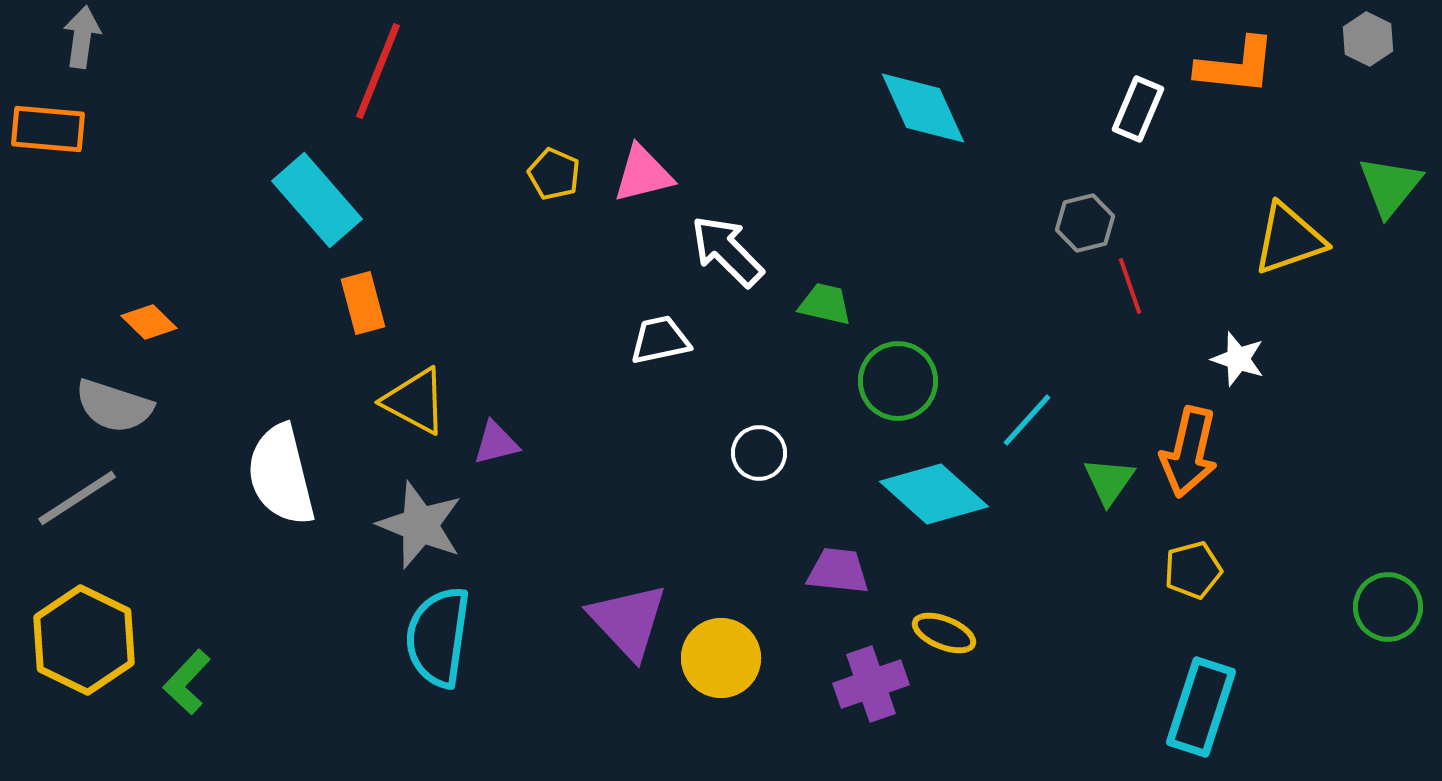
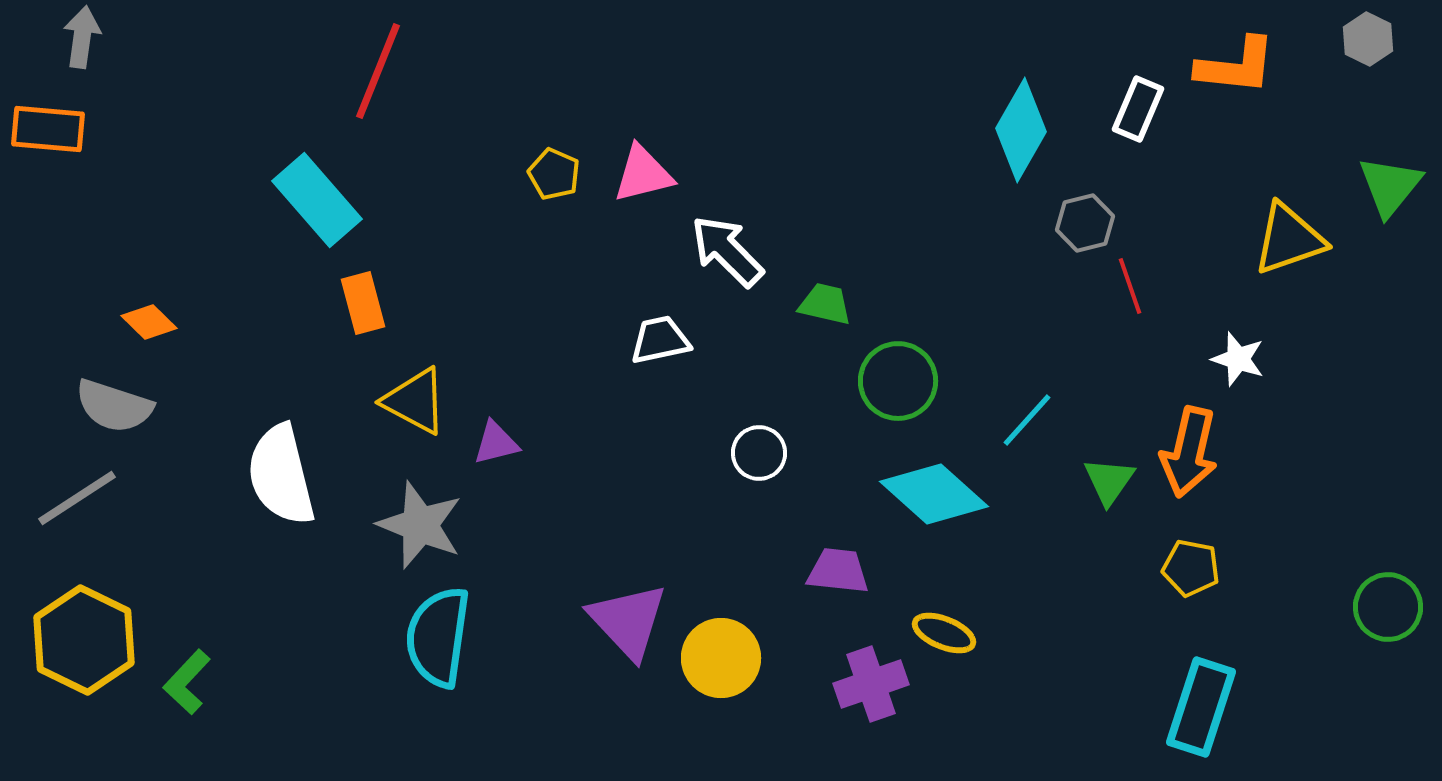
cyan diamond at (923, 108): moved 98 px right, 22 px down; rotated 54 degrees clockwise
yellow pentagon at (1193, 570): moved 2 px left, 2 px up; rotated 26 degrees clockwise
